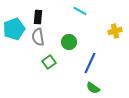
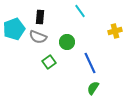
cyan line: rotated 24 degrees clockwise
black rectangle: moved 2 px right
gray semicircle: rotated 60 degrees counterclockwise
green circle: moved 2 px left
blue line: rotated 50 degrees counterclockwise
green semicircle: rotated 88 degrees clockwise
